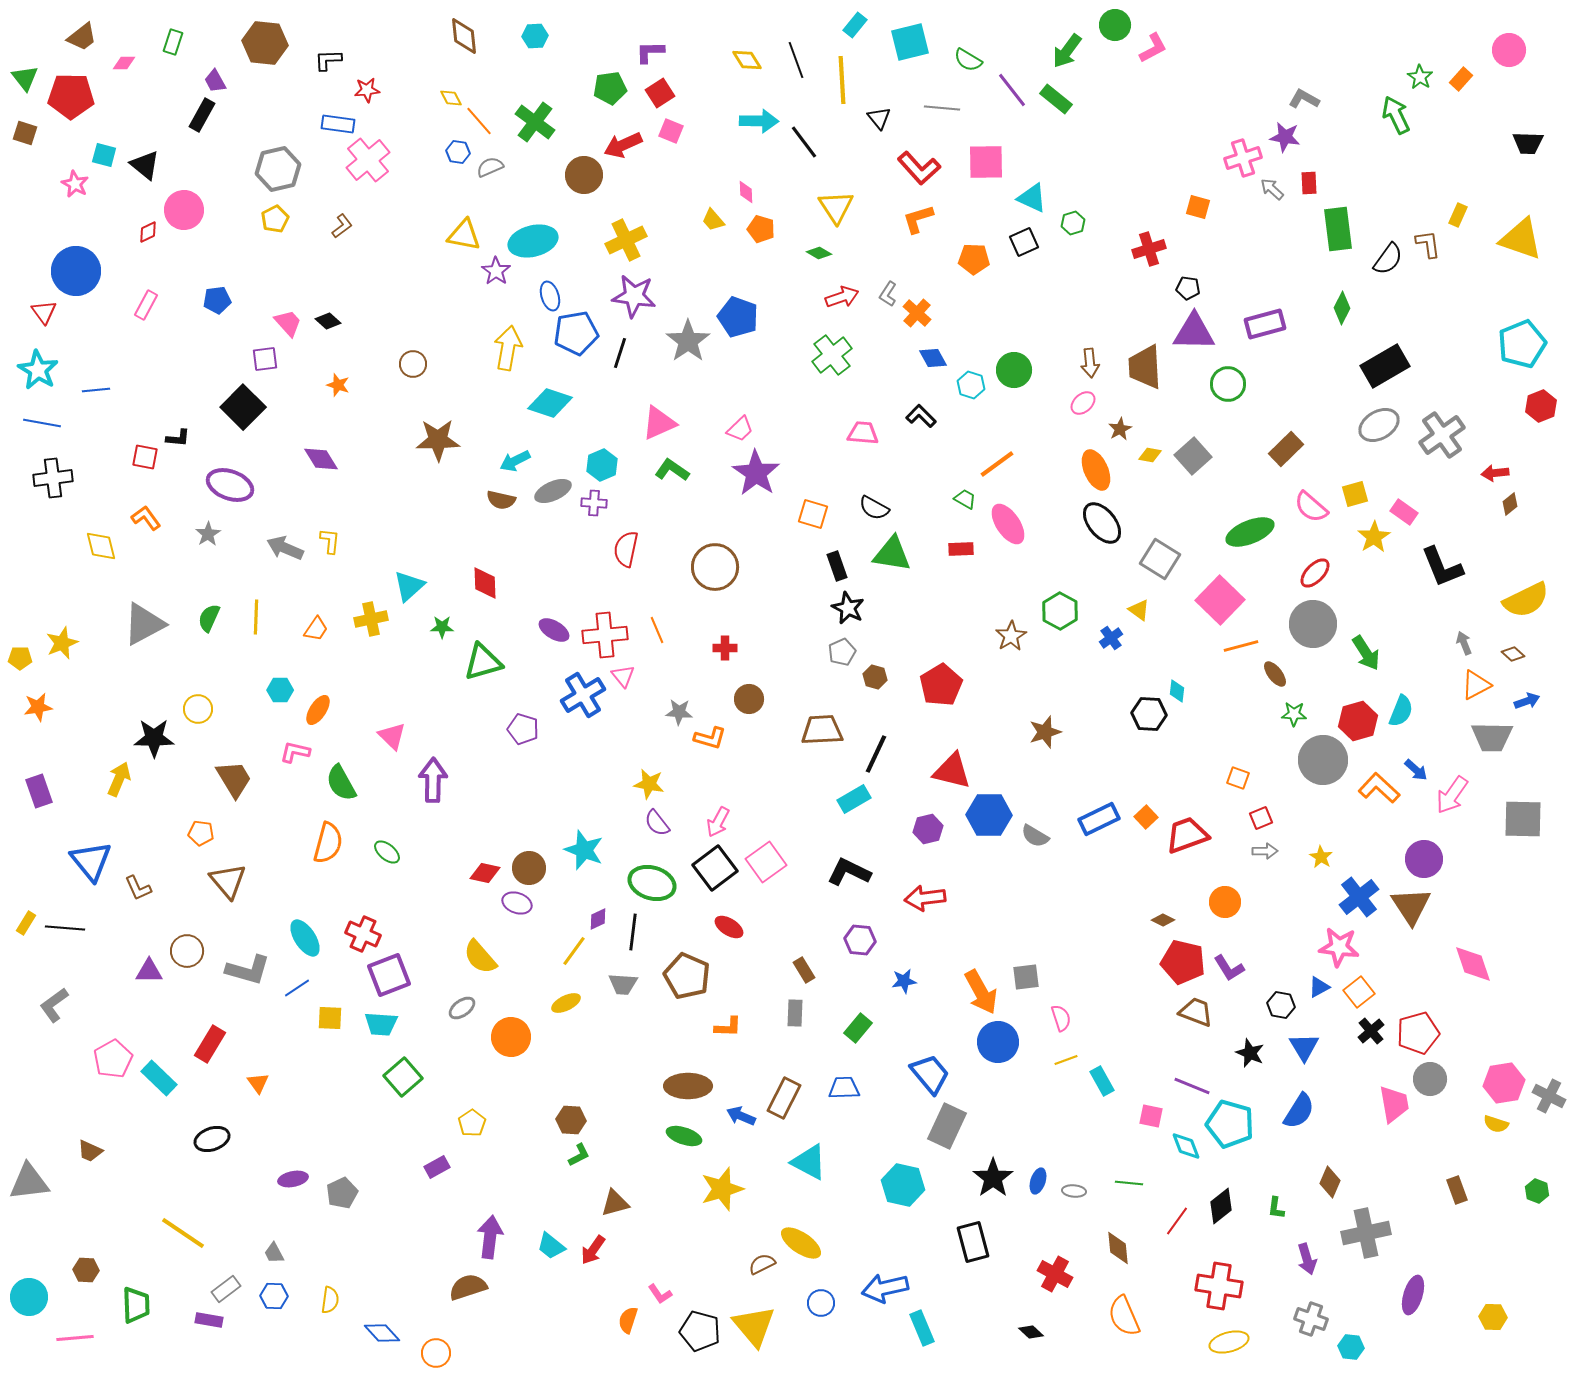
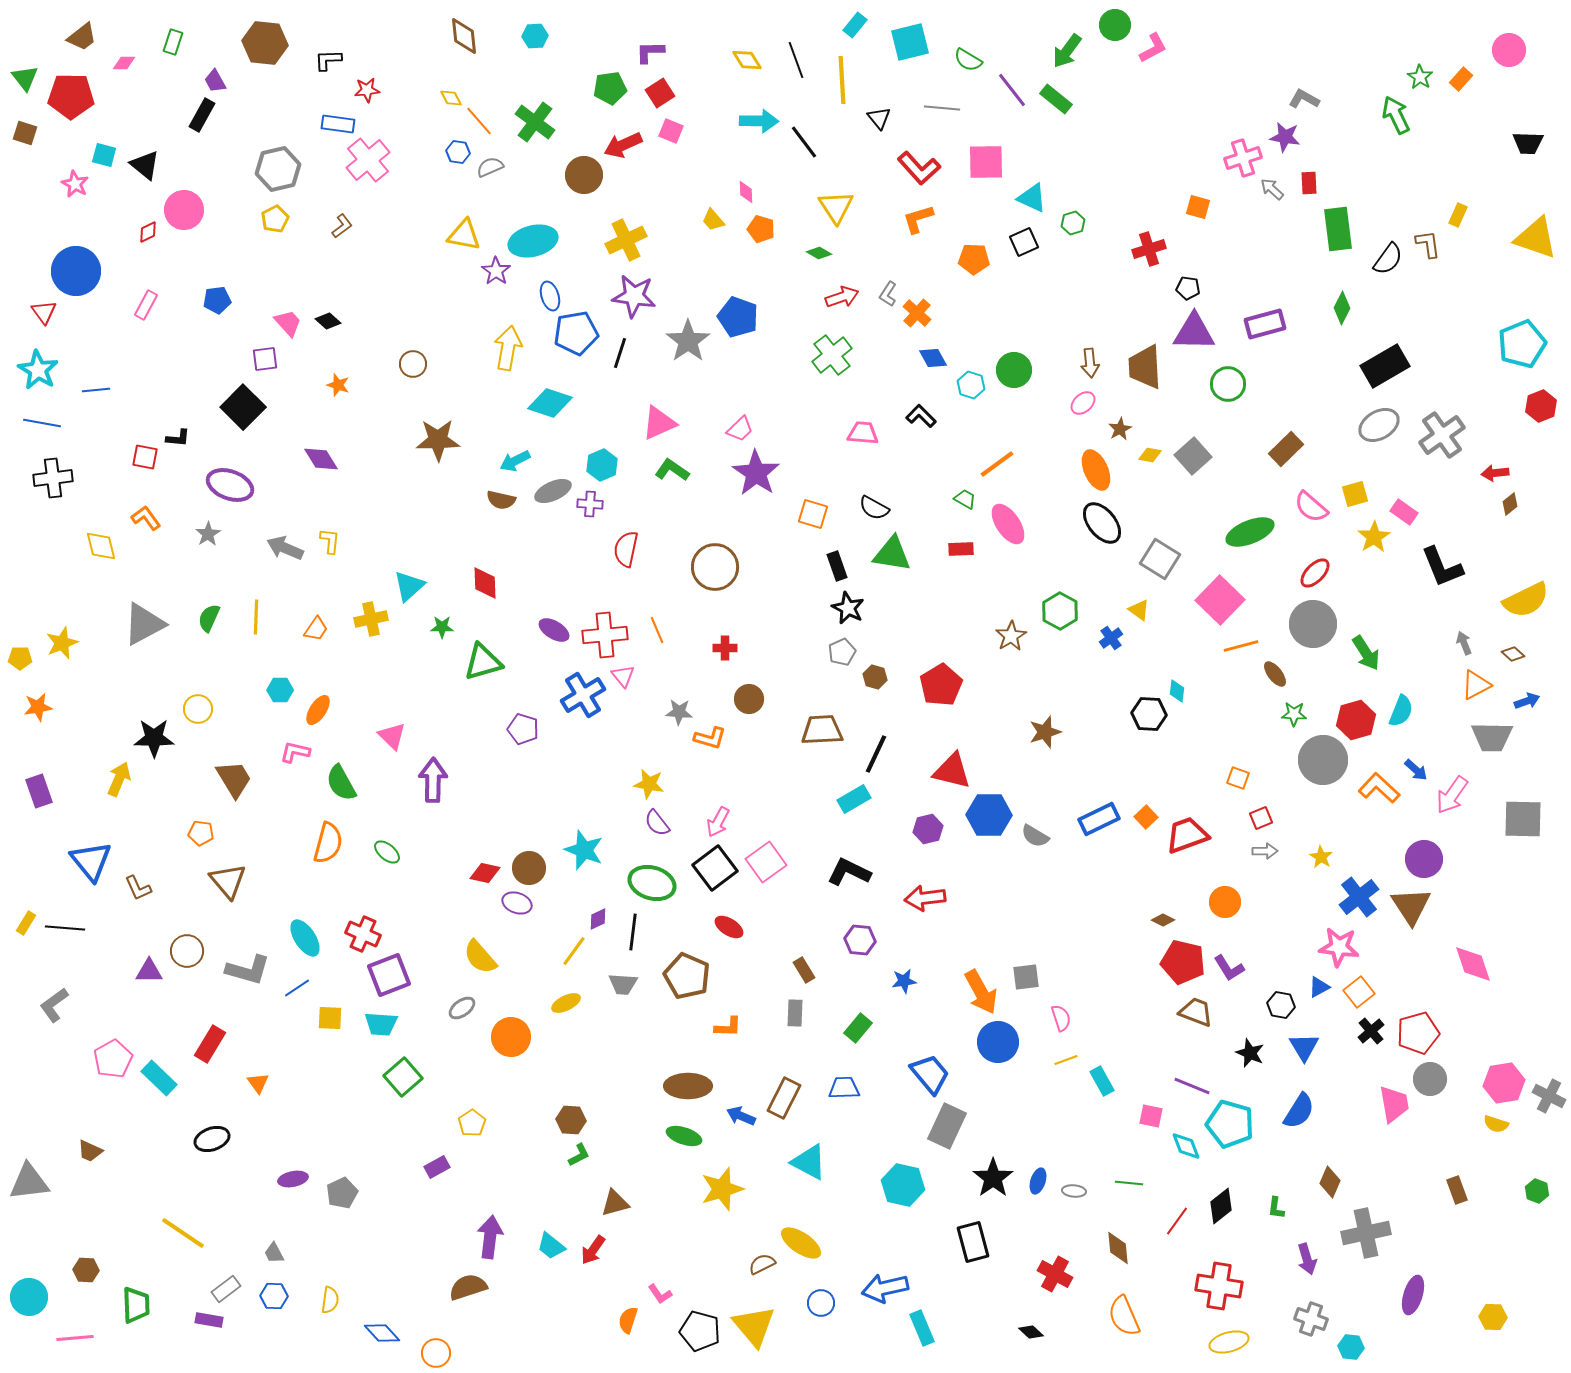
yellow triangle at (1521, 239): moved 15 px right, 1 px up
purple cross at (594, 503): moved 4 px left, 1 px down
red hexagon at (1358, 721): moved 2 px left, 1 px up
